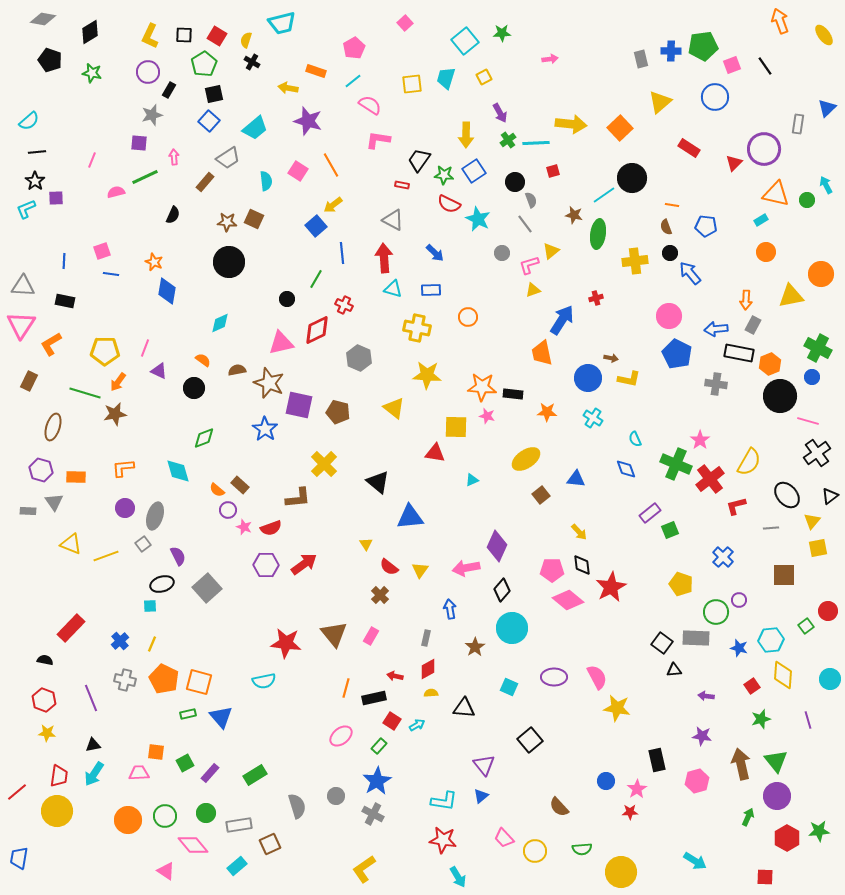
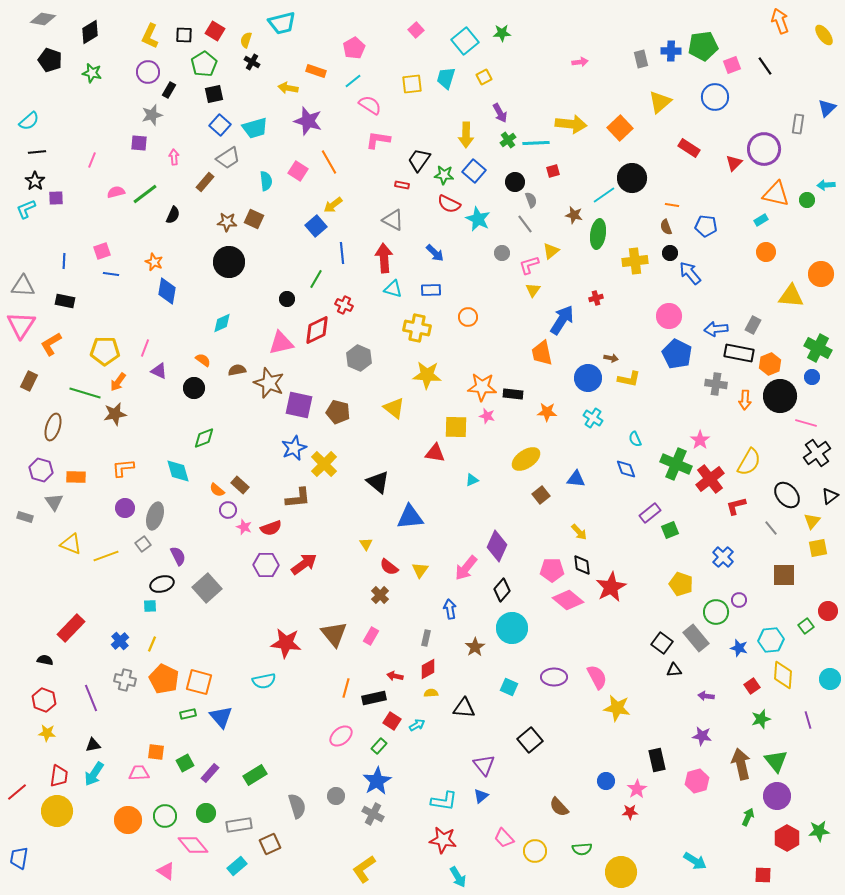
pink square at (405, 23): moved 11 px right, 7 px down
red square at (217, 36): moved 2 px left, 5 px up
pink arrow at (550, 59): moved 30 px right, 3 px down
blue square at (209, 121): moved 11 px right, 4 px down
cyan trapezoid at (255, 128): rotated 24 degrees clockwise
orange line at (331, 165): moved 2 px left, 3 px up
blue square at (474, 171): rotated 15 degrees counterclockwise
green line at (145, 177): moved 17 px down; rotated 12 degrees counterclockwise
cyan arrow at (826, 185): rotated 66 degrees counterclockwise
yellow triangle at (533, 290): rotated 35 degrees counterclockwise
yellow triangle at (791, 296): rotated 16 degrees clockwise
orange arrow at (746, 300): moved 1 px left, 100 px down
cyan diamond at (220, 323): moved 2 px right
pink line at (808, 421): moved 2 px left, 2 px down
blue star at (265, 429): moved 29 px right, 19 px down; rotated 15 degrees clockwise
gray rectangle at (28, 511): moved 3 px left, 6 px down; rotated 14 degrees clockwise
gray line at (771, 528): rotated 56 degrees clockwise
pink arrow at (466, 568): rotated 40 degrees counterclockwise
gray rectangle at (696, 638): rotated 48 degrees clockwise
red square at (765, 877): moved 2 px left, 2 px up
